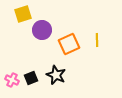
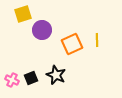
orange square: moved 3 px right
